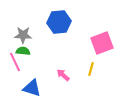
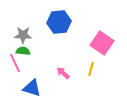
pink square: rotated 35 degrees counterclockwise
pink line: moved 1 px down
pink arrow: moved 2 px up
